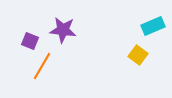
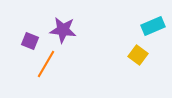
orange line: moved 4 px right, 2 px up
